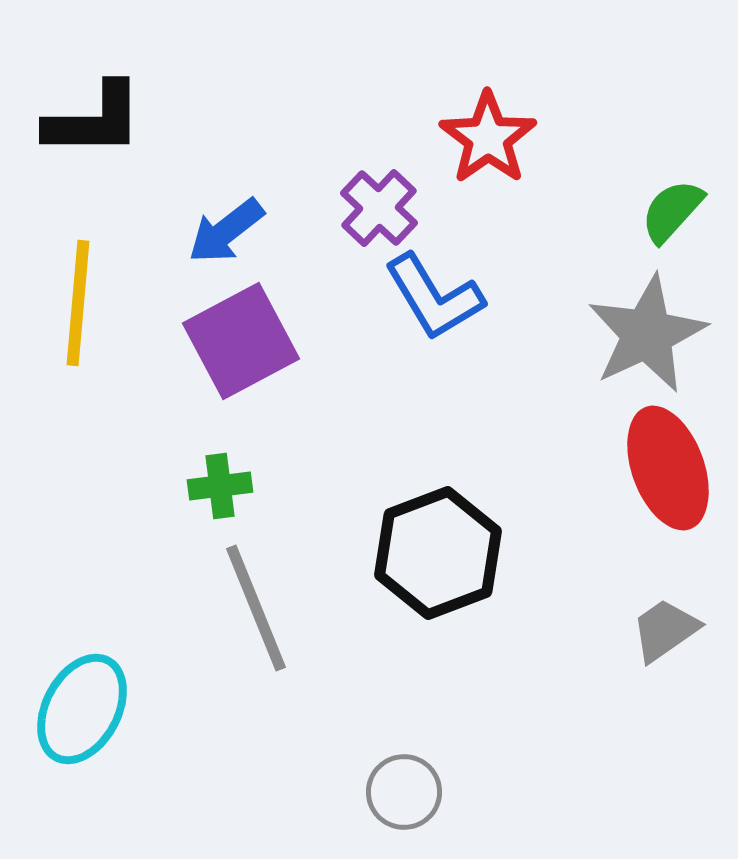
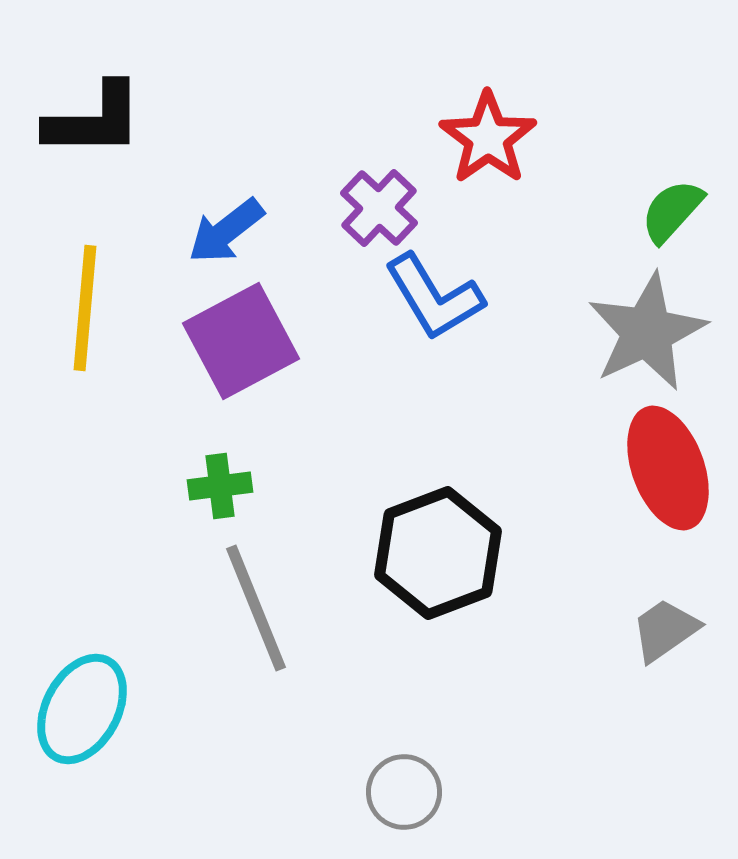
yellow line: moved 7 px right, 5 px down
gray star: moved 2 px up
